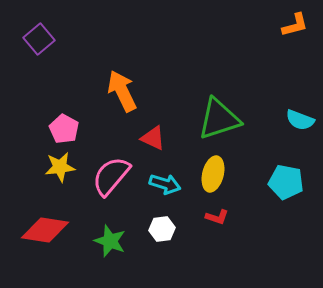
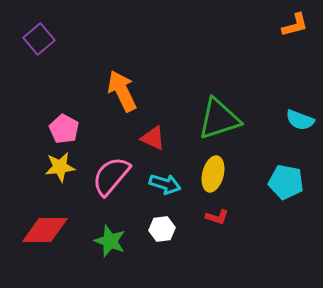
red diamond: rotated 9 degrees counterclockwise
